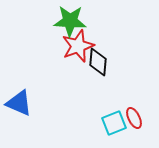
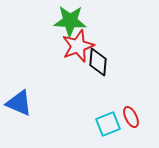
red ellipse: moved 3 px left, 1 px up
cyan square: moved 6 px left, 1 px down
